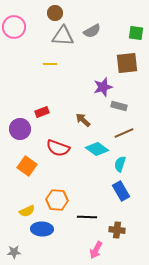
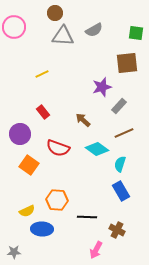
gray semicircle: moved 2 px right, 1 px up
yellow line: moved 8 px left, 10 px down; rotated 24 degrees counterclockwise
purple star: moved 1 px left
gray rectangle: rotated 63 degrees counterclockwise
red rectangle: moved 1 px right; rotated 72 degrees clockwise
purple circle: moved 5 px down
orange square: moved 2 px right, 1 px up
brown cross: rotated 21 degrees clockwise
